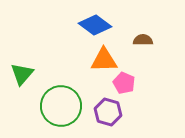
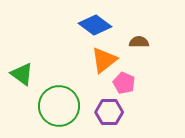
brown semicircle: moved 4 px left, 2 px down
orange triangle: rotated 36 degrees counterclockwise
green triangle: rotated 35 degrees counterclockwise
green circle: moved 2 px left
purple hexagon: moved 1 px right; rotated 16 degrees counterclockwise
